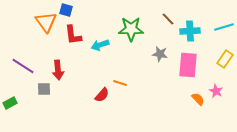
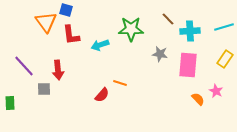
red L-shape: moved 2 px left
purple line: moved 1 px right; rotated 15 degrees clockwise
green rectangle: rotated 64 degrees counterclockwise
